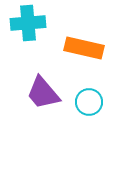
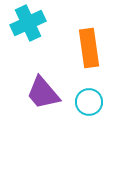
cyan cross: rotated 20 degrees counterclockwise
orange rectangle: moved 5 px right; rotated 69 degrees clockwise
